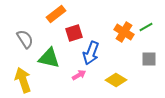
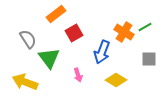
green line: moved 1 px left
red square: rotated 12 degrees counterclockwise
gray semicircle: moved 3 px right
blue arrow: moved 11 px right, 1 px up
green triangle: rotated 40 degrees clockwise
pink arrow: moved 1 px left; rotated 104 degrees clockwise
yellow arrow: moved 2 px right, 2 px down; rotated 50 degrees counterclockwise
